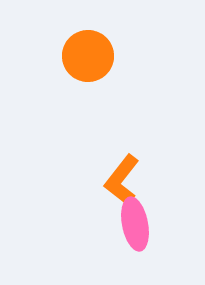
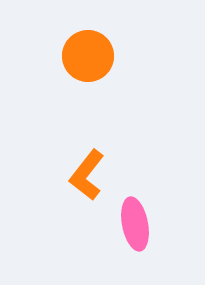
orange L-shape: moved 35 px left, 5 px up
